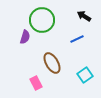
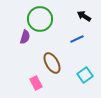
green circle: moved 2 px left, 1 px up
